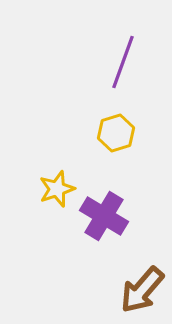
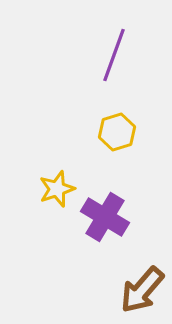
purple line: moved 9 px left, 7 px up
yellow hexagon: moved 1 px right, 1 px up
purple cross: moved 1 px right, 1 px down
